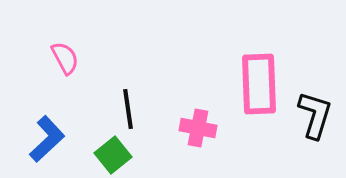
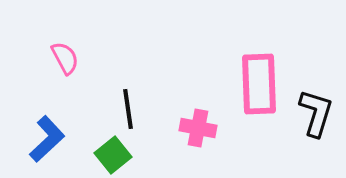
black L-shape: moved 1 px right, 2 px up
